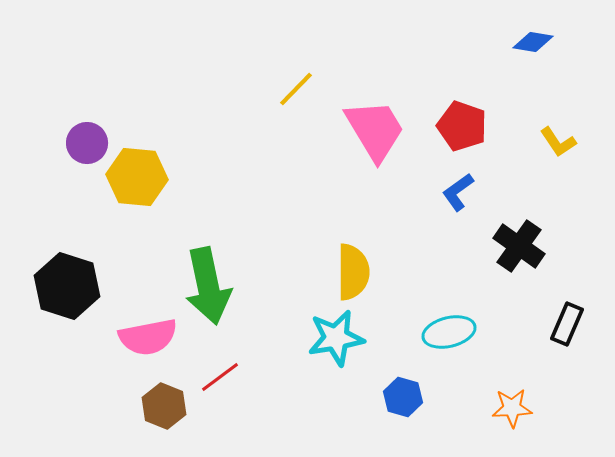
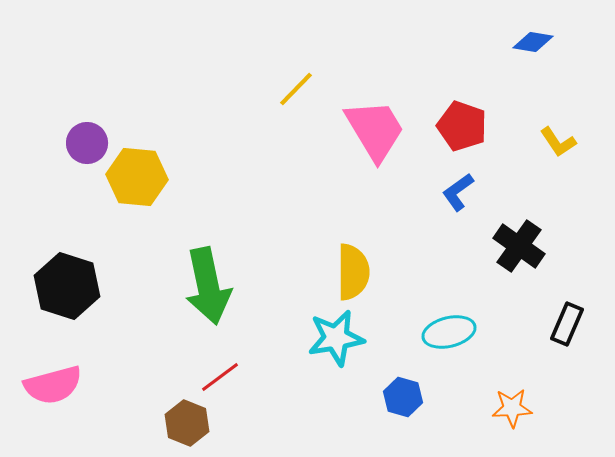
pink semicircle: moved 95 px left, 48 px down; rotated 4 degrees counterclockwise
brown hexagon: moved 23 px right, 17 px down
